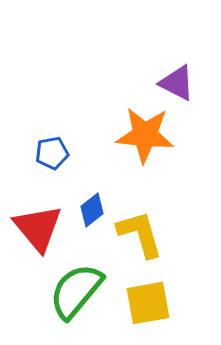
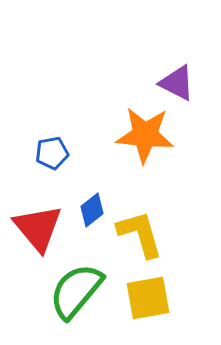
yellow square: moved 5 px up
